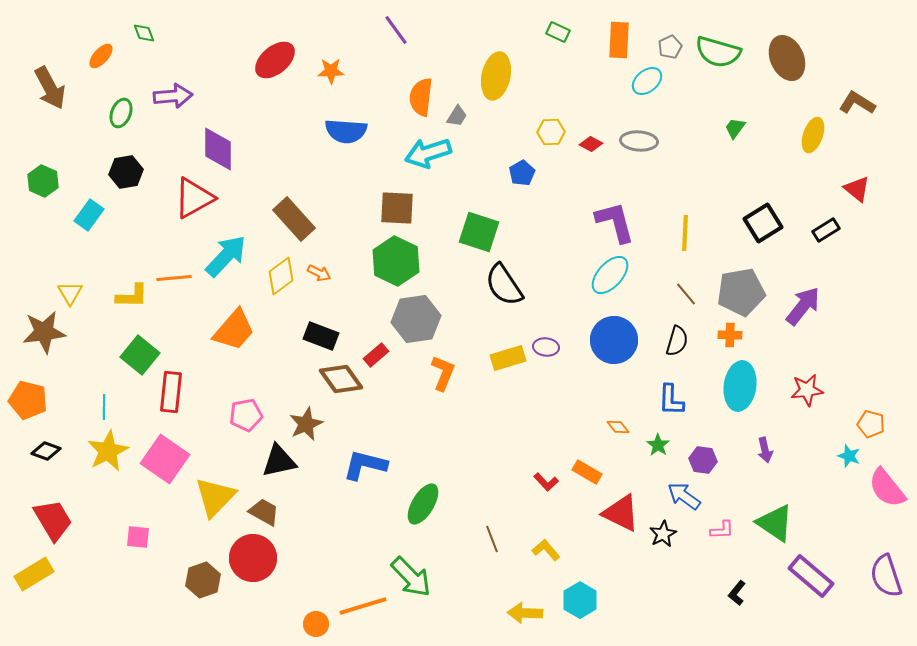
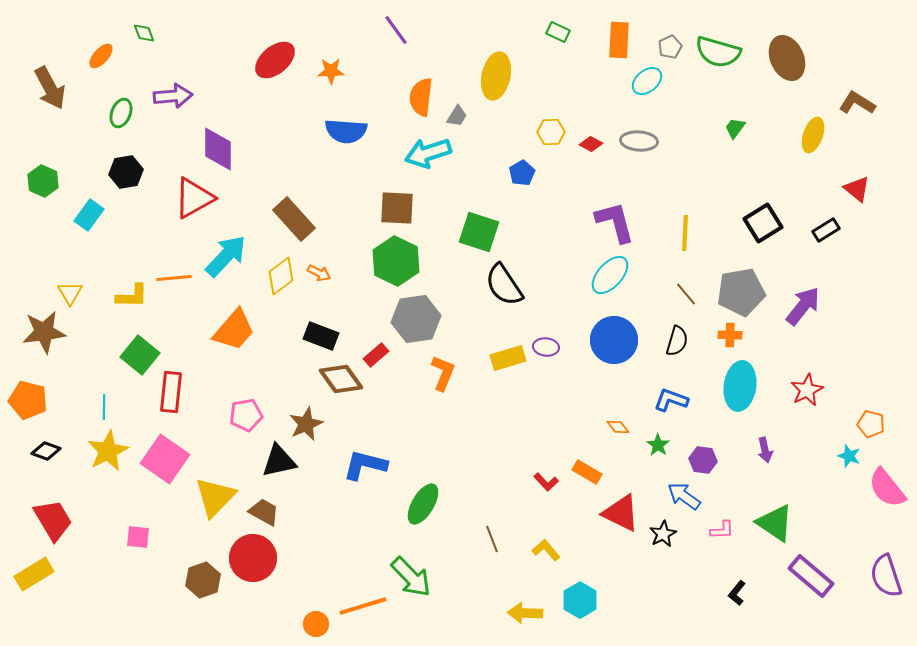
red star at (807, 390): rotated 20 degrees counterclockwise
blue L-shape at (671, 400): rotated 108 degrees clockwise
